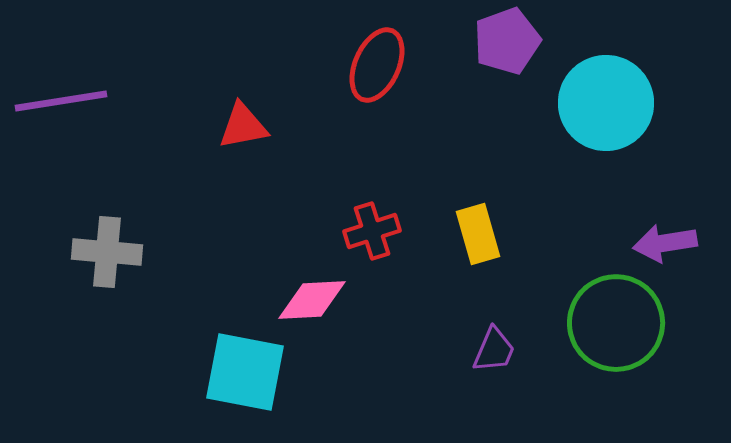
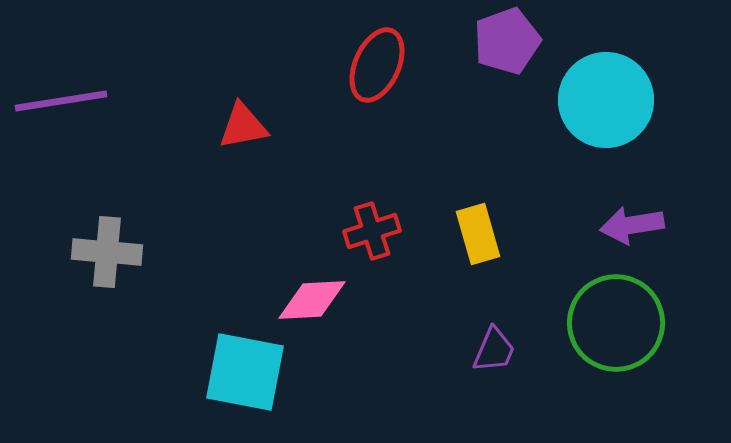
cyan circle: moved 3 px up
purple arrow: moved 33 px left, 18 px up
